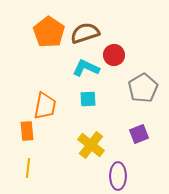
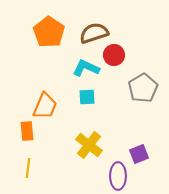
brown semicircle: moved 9 px right
cyan square: moved 1 px left, 2 px up
orange trapezoid: rotated 12 degrees clockwise
purple square: moved 20 px down
yellow cross: moved 2 px left
